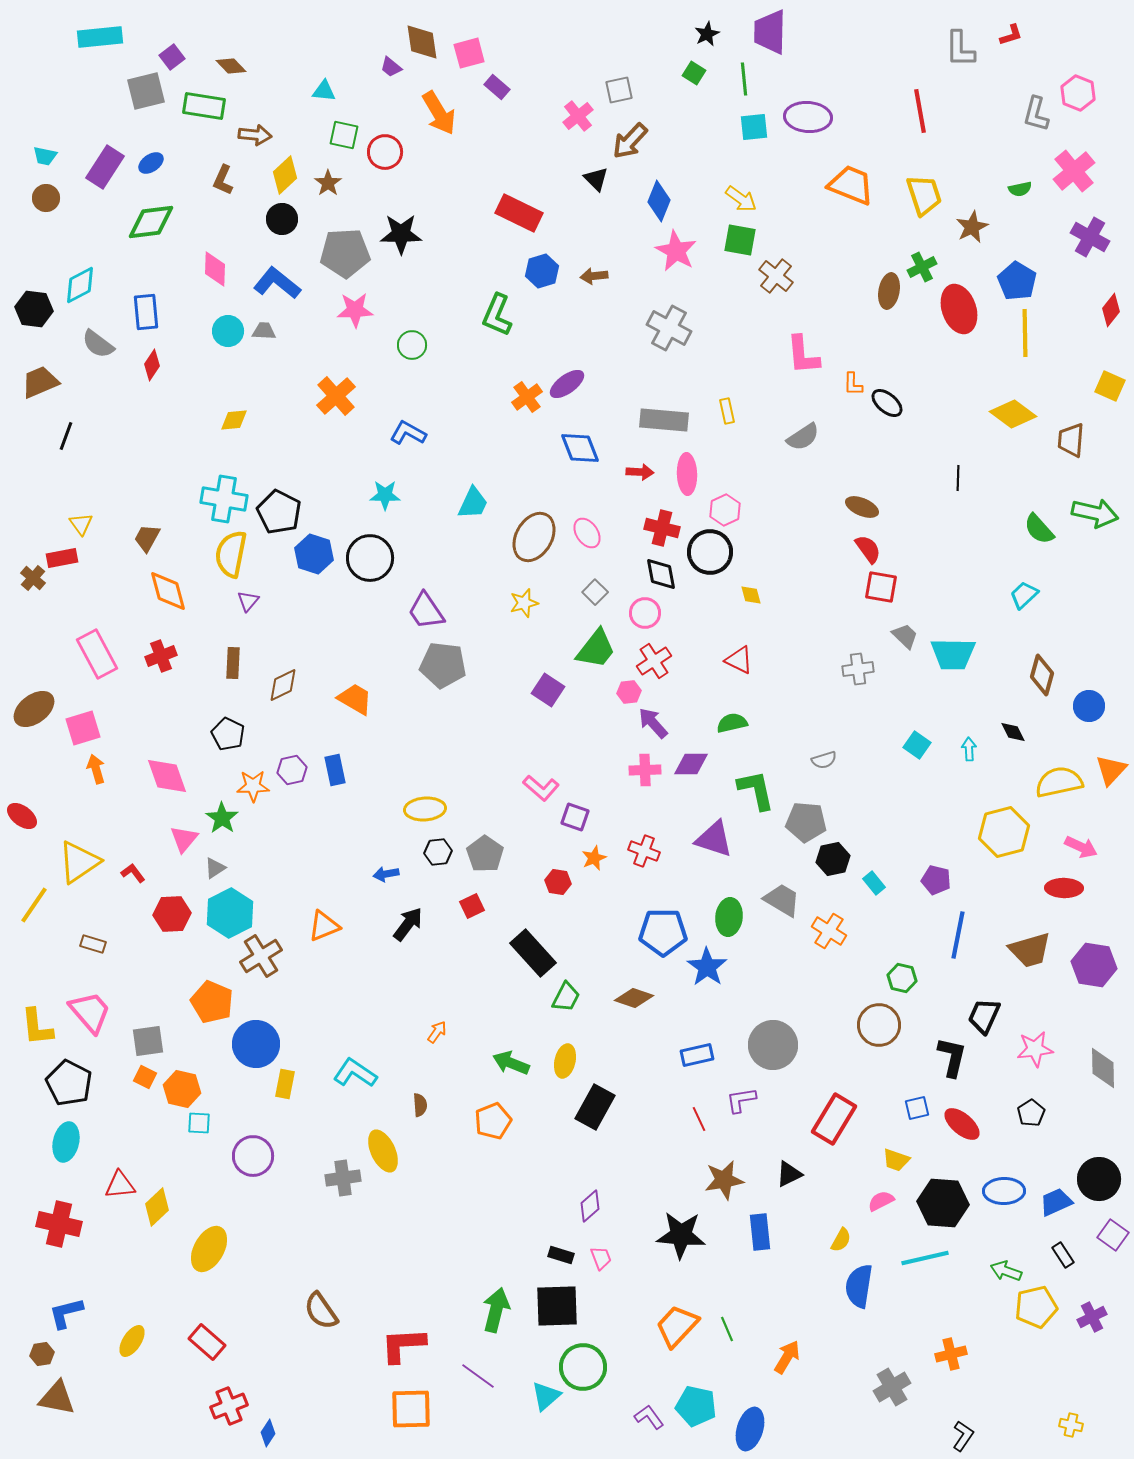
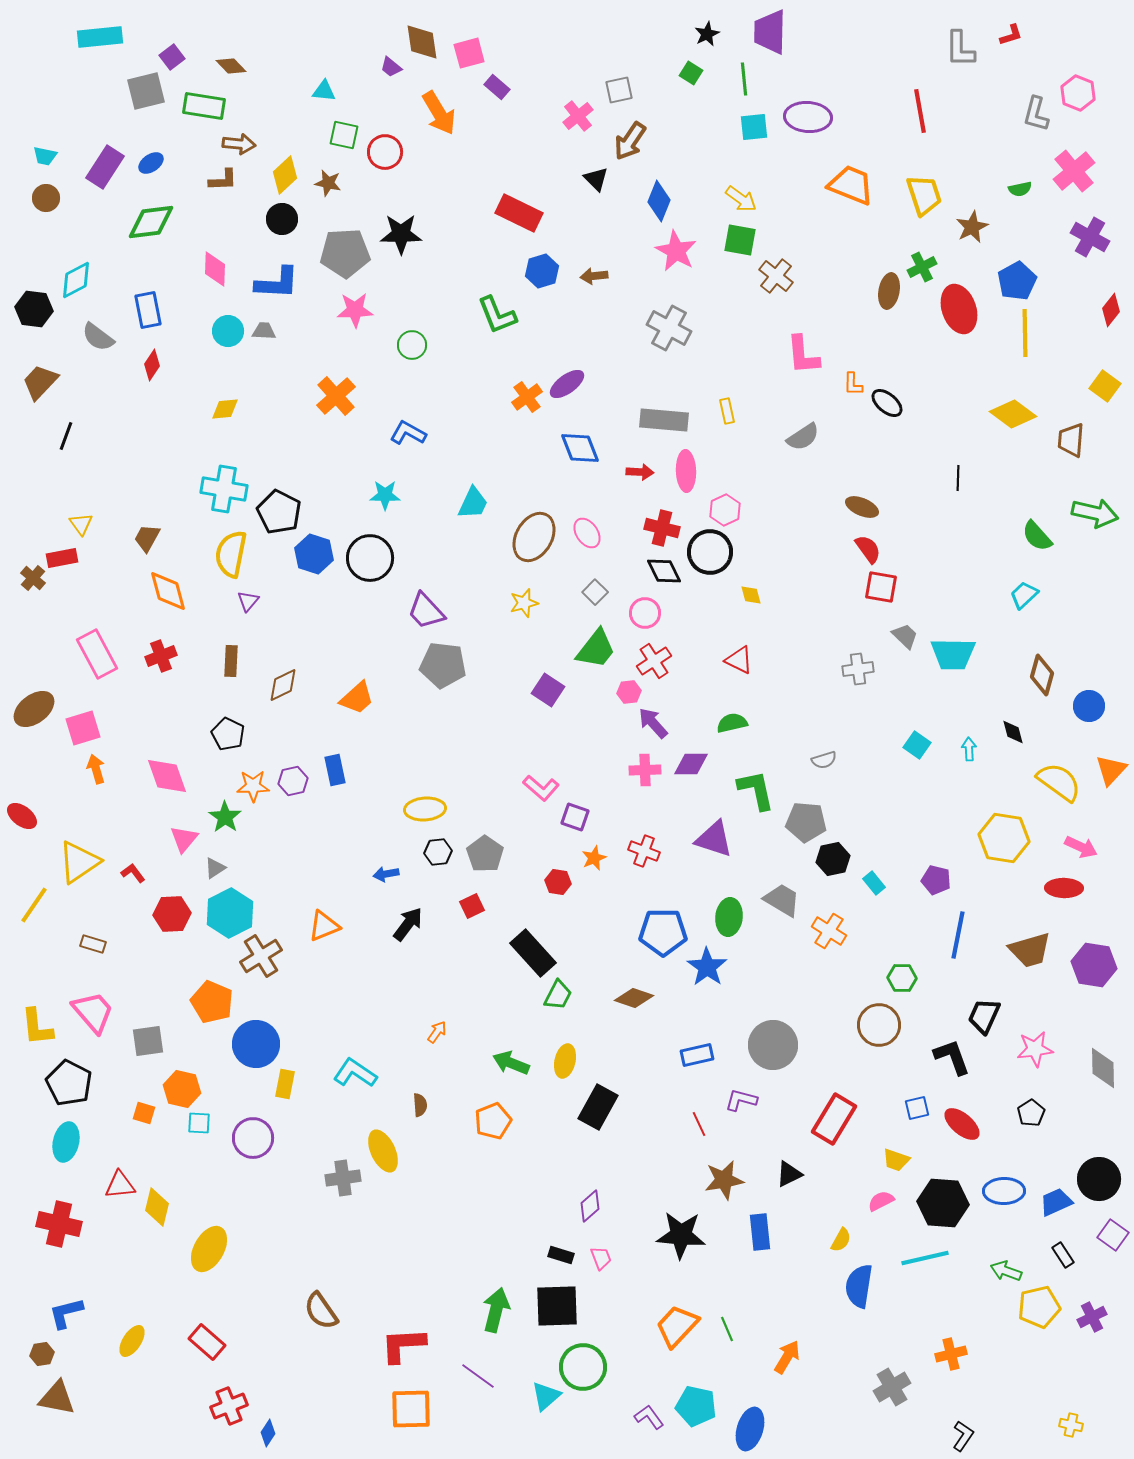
green square at (694, 73): moved 3 px left
brown arrow at (255, 135): moved 16 px left, 9 px down
brown arrow at (630, 141): rotated 9 degrees counterclockwise
brown L-shape at (223, 180): rotated 116 degrees counterclockwise
brown star at (328, 183): rotated 24 degrees counterclockwise
blue pentagon at (1017, 281): rotated 12 degrees clockwise
blue L-shape at (277, 283): rotated 144 degrees clockwise
cyan diamond at (80, 285): moved 4 px left, 5 px up
blue rectangle at (146, 312): moved 2 px right, 2 px up; rotated 6 degrees counterclockwise
green L-shape at (497, 315): rotated 45 degrees counterclockwise
gray semicircle at (98, 344): moved 7 px up
brown trapezoid at (40, 382): rotated 24 degrees counterclockwise
yellow square at (1110, 386): moved 5 px left; rotated 12 degrees clockwise
yellow diamond at (234, 420): moved 9 px left, 11 px up
pink ellipse at (687, 474): moved 1 px left, 3 px up
cyan cross at (224, 499): moved 10 px up
green semicircle at (1039, 529): moved 2 px left, 7 px down
black diamond at (661, 574): moved 3 px right, 3 px up; rotated 15 degrees counterclockwise
purple trapezoid at (426, 611): rotated 9 degrees counterclockwise
brown rectangle at (233, 663): moved 2 px left, 2 px up
orange trapezoid at (355, 699): moved 2 px right, 1 px up; rotated 108 degrees clockwise
black diamond at (1013, 732): rotated 12 degrees clockwise
purple hexagon at (292, 770): moved 1 px right, 11 px down
yellow semicircle at (1059, 782): rotated 48 degrees clockwise
green star at (222, 818): moved 3 px right, 1 px up
yellow hexagon at (1004, 832): moved 6 px down; rotated 24 degrees clockwise
green hexagon at (902, 978): rotated 12 degrees counterclockwise
green trapezoid at (566, 997): moved 8 px left, 2 px up
pink trapezoid at (90, 1012): moved 3 px right
black L-shape at (952, 1057): rotated 33 degrees counterclockwise
orange square at (145, 1077): moved 1 px left, 36 px down; rotated 10 degrees counterclockwise
purple L-shape at (741, 1100): rotated 24 degrees clockwise
black rectangle at (595, 1107): moved 3 px right
red line at (699, 1119): moved 5 px down
purple circle at (253, 1156): moved 18 px up
yellow diamond at (157, 1207): rotated 33 degrees counterclockwise
yellow pentagon at (1036, 1307): moved 3 px right
